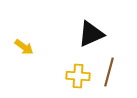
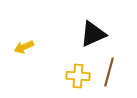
black triangle: moved 2 px right
yellow arrow: rotated 120 degrees clockwise
